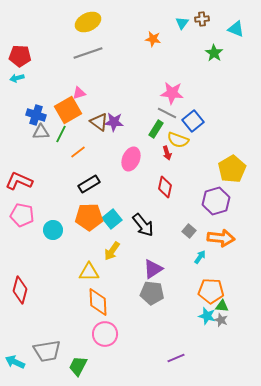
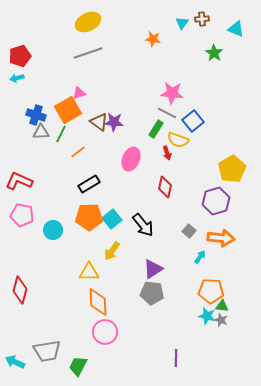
red pentagon at (20, 56): rotated 20 degrees counterclockwise
pink circle at (105, 334): moved 2 px up
purple line at (176, 358): rotated 66 degrees counterclockwise
